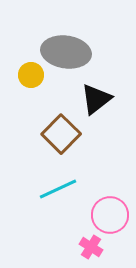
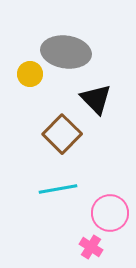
yellow circle: moved 1 px left, 1 px up
black triangle: rotated 36 degrees counterclockwise
brown square: moved 1 px right
cyan line: rotated 15 degrees clockwise
pink circle: moved 2 px up
